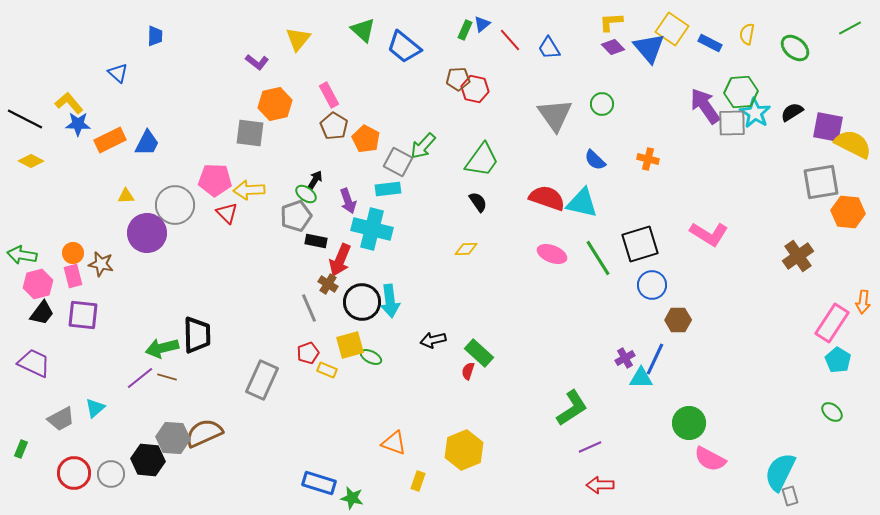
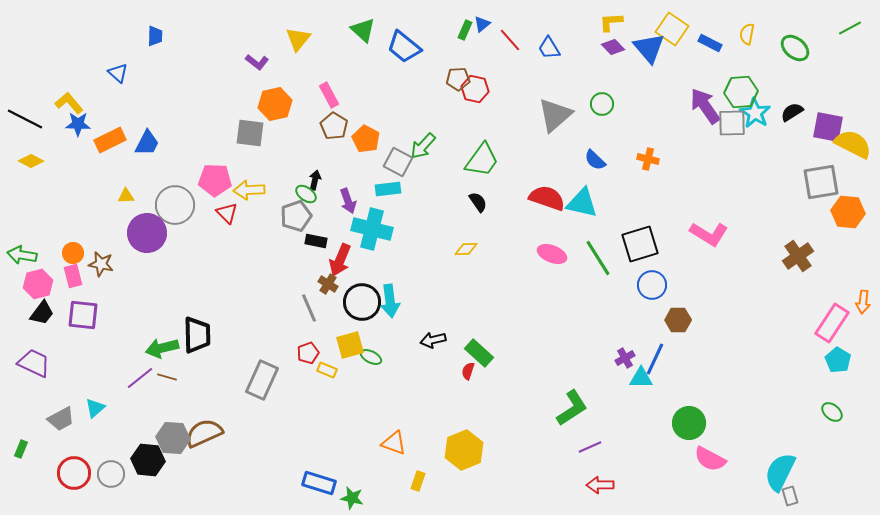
gray triangle at (555, 115): rotated 24 degrees clockwise
black arrow at (315, 180): rotated 18 degrees counterclockwise
